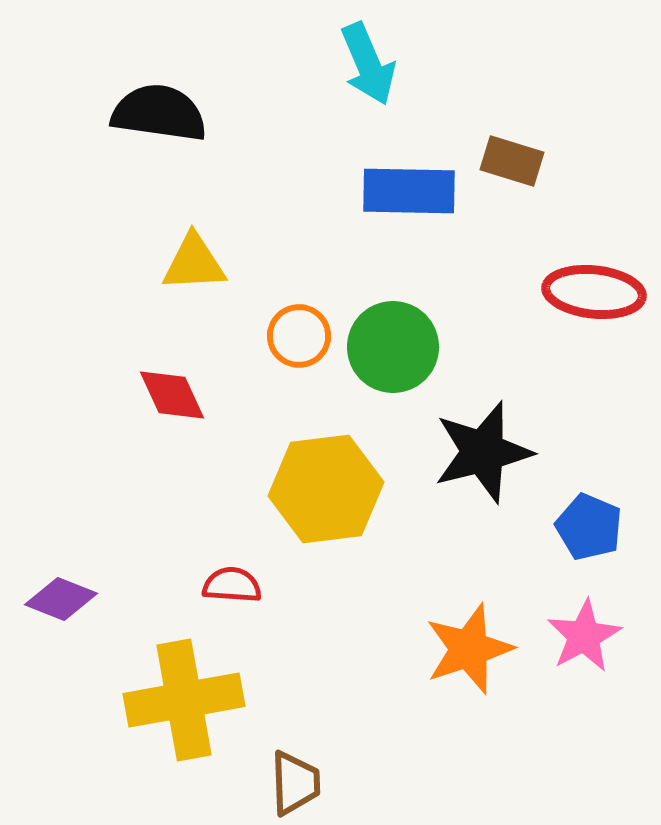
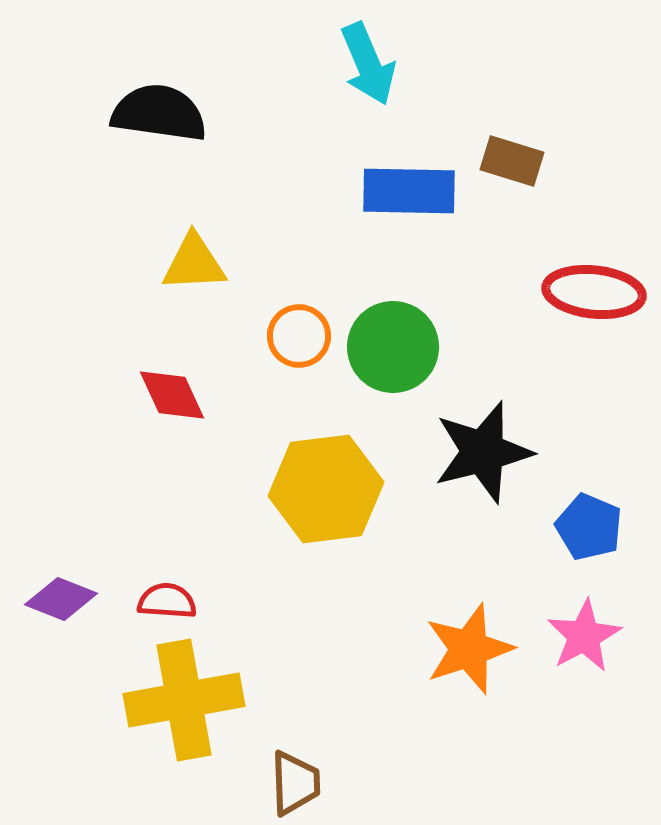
red semicircle: moved 65 px left, 16 px down
